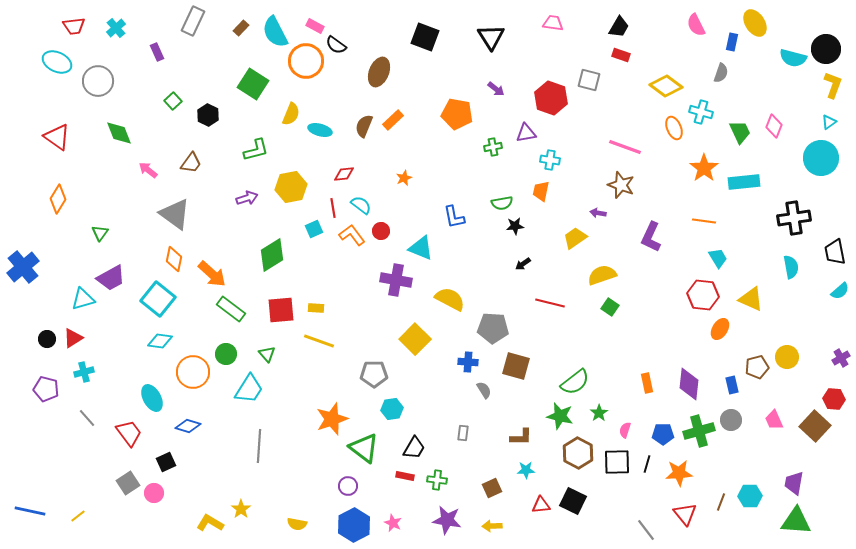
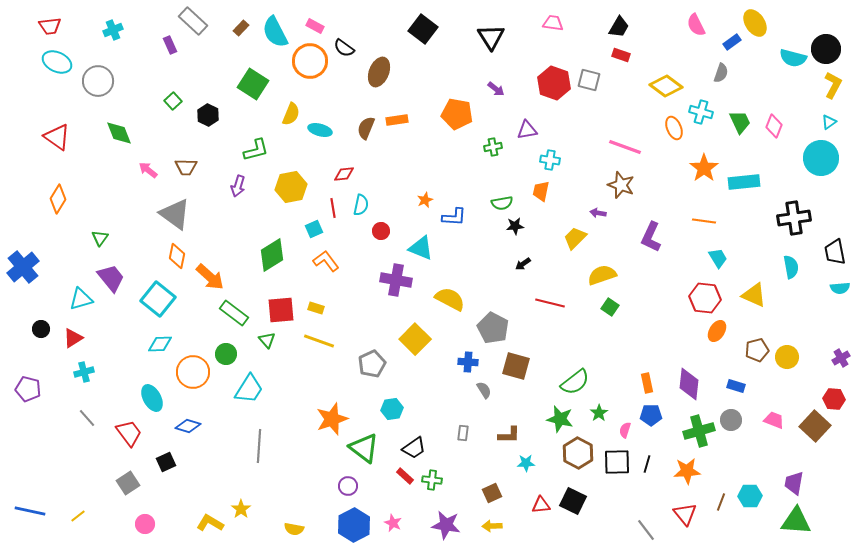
gray rectangle at (193, 21): rotated 72 degrees counterclockwise
red trapezoid at (74, 26): moved 24 px left
cyan cross at (116, 28): moved 3 px left, 2 px down; rotated 18 degrees clockwise
black square at (425, 37): moved 2 px left, 8 px up; rotated 16 degrees clockwise
blue rectangle at (732, 42): rotated 42 degrees clockwise
black semicircle at (336, 45): moved 8 px right, 3 px down
purple rectangle at (157, 52): moved 13 px right, 7 px up
orange circle at (306, 61): moved 4 px right
yellow L-shape at (833, 85): rotated 8 degrees clockwise
red hexagon at (551, 98): moved 3 px right, 15 px up
orange rectangle at (393, 120): moved 4 px right; rotated 35 degrees clockwise
brown semicircle at (364, 126): moved 2 px right, 2 px down
green trapezoid at (740, 132): moved 10 px up
purple triangle at (526, 133): moved 1 px right, 3 px up
brown trapezoid at (191, 163): moved 5 px left, 4 px down; rotated 55 degrees clockwise
orange star at (404, 178): moved 21 px right, 22 px down
purple arrow at (247, 198): moved 9 px left, 12 px up; rotated 125 degrees clockwise
cyan semicircle at (361, 205): rotated 65 degrees clockwise
blue L-shape at (454, 217): rotated 75 degrees counterclockwise
green triangle at (100, 233): moved 5 px down
orange L-shape at (352, 235): moved 26 px left, 26 px down
yellow trapezoid at (575, 238): rotated 10 degrees counterclockwise
orange diamond at (174, 259): moved 3 px right, 3 px up
orange arrow at (212, 274): moved 2 px left, 3 px down
purple trapezoid at (111, 278): rotated 100 degrees counterclockwise
cyan semicircle at (840, 291): moved 3 px up; rotated 36 degrees clockwise
red hexagon at (703, 295): moved 2 px right, 3 px down
cyan triangle at (83, 299): moved 2 px left
yellow triangle at (751, 299): moved 3 px right, 4 px up
yellow rectangle at (316, 308): rotated 14 degrees clockwise
green rectangle at (231, 309): moved 3 px right, 4 px down
gray pentagon at (493, 328): rotated 24 degrees clockwise
orange ellipse at (720, 329): moved 3 px left, 2 px down
black circle at (47, 339): moved 6 px left, 10 px up
cyan diamond at (160, 341): moved 3 px down; rotated 10 degrees counterclockwise
green triangle at (267, 354): moved 14 px up
brown pentagon at (757, 367): moved 17 px up
gray pentagon at (374, 374): moved 2 px left, 10 px up; rotated 24 degrees counterclockwise
blue rectangle at (732, 385): moved 4 px right, 1 px down; rotated 60 degrees counterclockwise
purple pentagon at (46, 389): moved 18 px left
green star at (560, 416): moved 3 px down
pink trapezoid at (774, 420): rotated 135 degrees clockwise
blue pentagon at (663, 434): moved 12 px left, 19 px up
brown L-shape at (521, 437): moved 12 px left, 2 px up
black trapezoid at (414, 448): rotated 25 degrees clockwise
cyan star at (526, 470): moved 7 px up
orange star at (679, 473): moved 8 px right, 2 px up
red rectangle at (405, 476): rotated 30 degrees clockwise
green cross at (437, 480): moved 5 px left
brown square at (492, 488): moved 5 px down
pink circle at (154, 493): moved 9 px left, 31 px down
purple star at (447, 520): moved 1 px left, 5 px down
yellow semicircle at (297, 524): moved 3 px left, 5 px down
